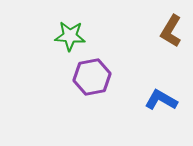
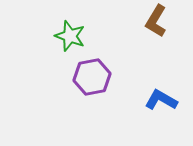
brown L-shape: moved 15 px left, 10 px up
green star: rotated 16 degrees clockwise
